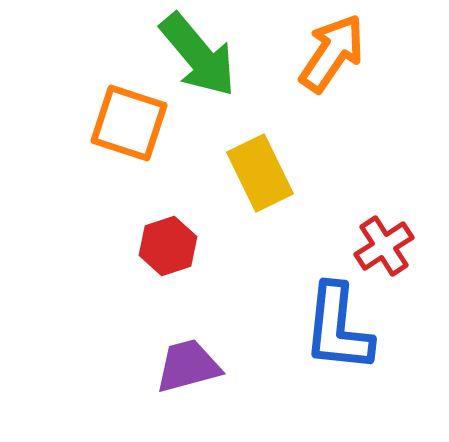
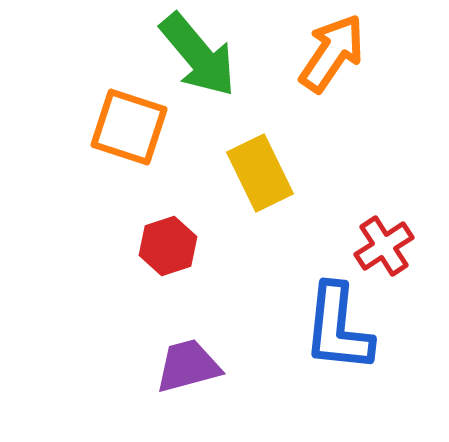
orange square: moved 4 px down
